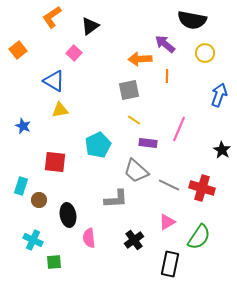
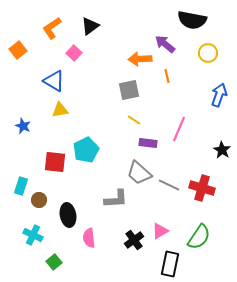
orange L-shape: moved 11 px down
yellow circle: moved 3 px right
orange line: rotated 16 degrees counterclockwise
cyan pentagon: moved 12 px left, 5 px down
gray trapezoid: moved 3 px right, 2 px down
pink triangle: moved 7 px left, 9 px down
cyan cross: moved 5 px up
green square: rotated 35 degrees counterclockwise
